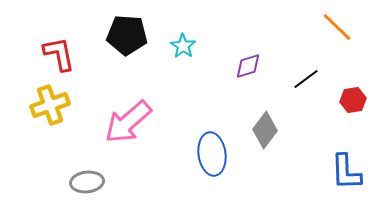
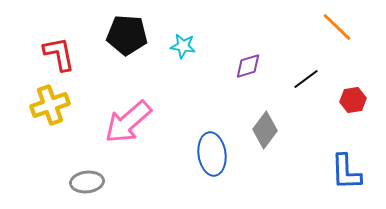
cyan star: rotated 25 degrees counterclockwise
